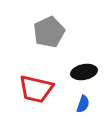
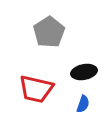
gray pentagon: rotated 8 degrees counterclockwise
